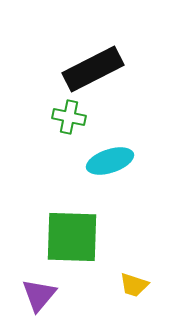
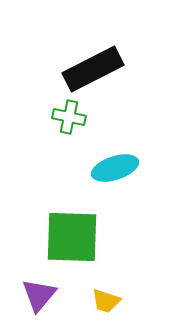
cyan ellipse: moved 5 px right, 7 px down
yellow trapezoid: moved 28 px left, 16 px down
